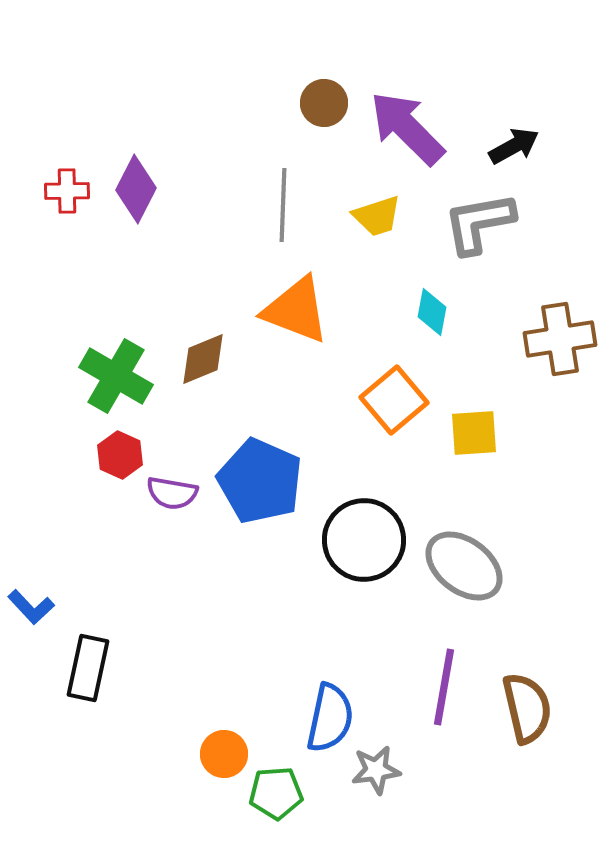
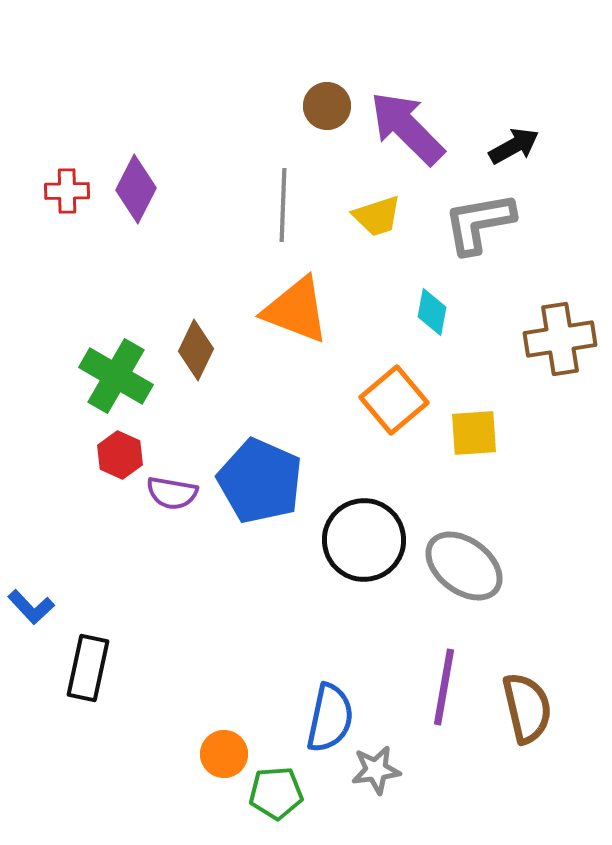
brown circle: moved 3 px right, 3 px down
brown diamond: moved 7 px left, 9 px up; rotated 42 degrees counterclockwise
